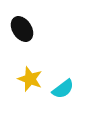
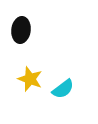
black ellipse: moved 1 px left, 1 px down; rotated 40 degrees clockwise
